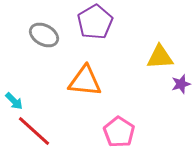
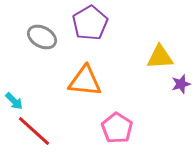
purple pentagon: moved 5 px left, 1 px down
gray ellipse: moved 2 px left, 2 px down
pink pentagon: moved 2 px left, 4 px up
